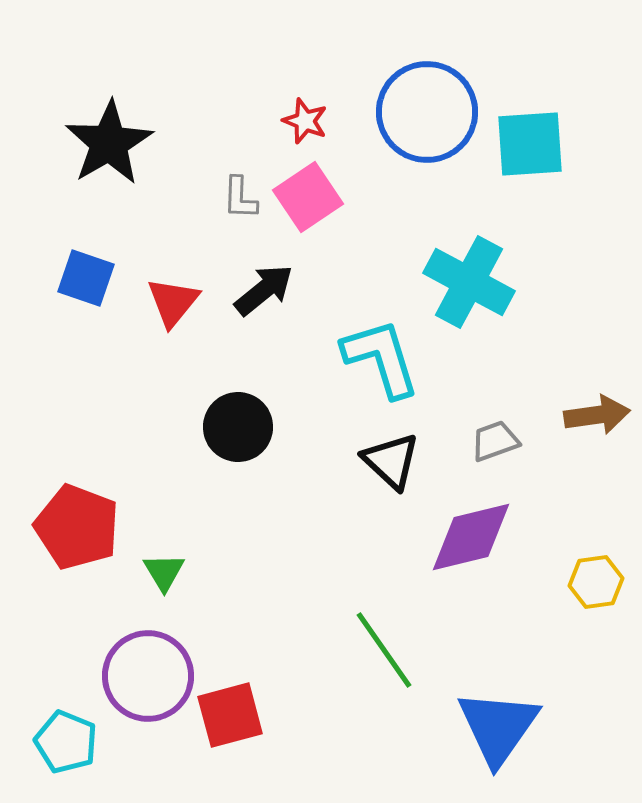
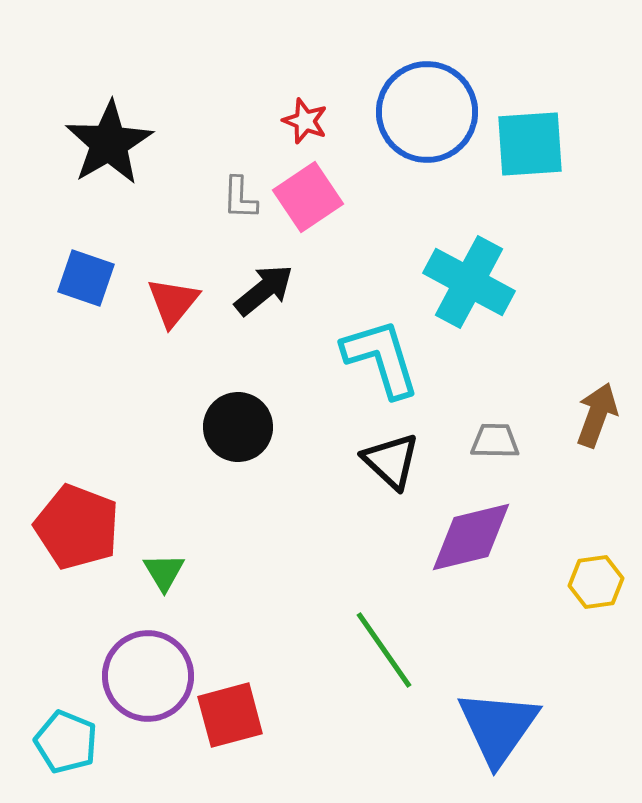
brown arrow: rotated 62 degrees counterclockwise
gray trapezoid: rotated 21 degrees clockwise
